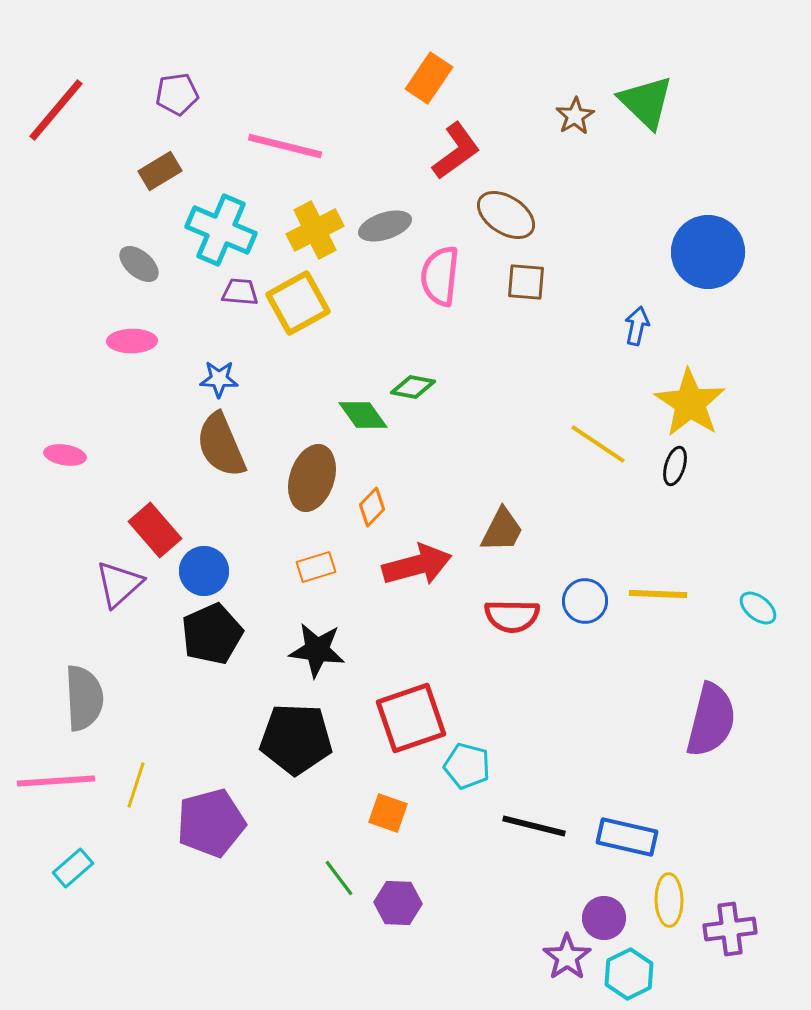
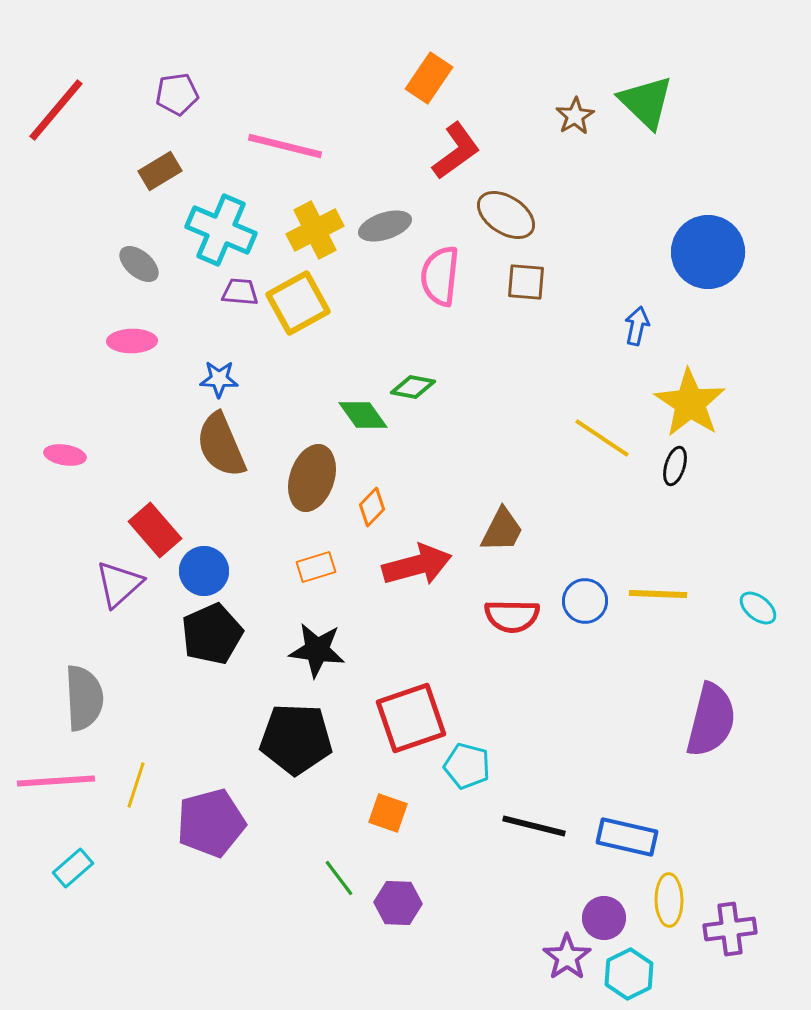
yellow line at (598, 444): moved 4 px right, 6 px up
